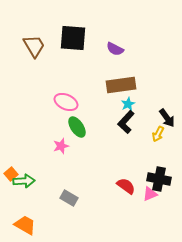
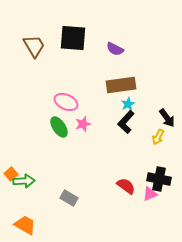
green ellipse: moved 18 px left
yellow arrow: moved 3 px down
pink star: moved 22 px right, 22 px up
